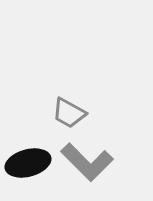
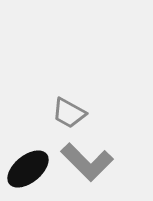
black ellipse: moved 6 px down; rotated 24 degrees counterclockwise
